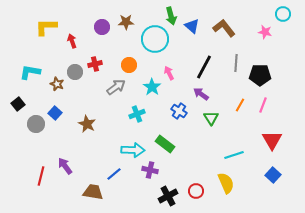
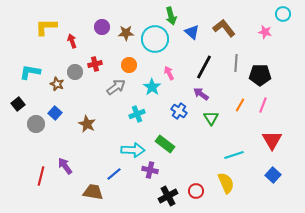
brown star at (126, 22): moved 11 px down
blue triangle at (192, 26): moved 6 px down
